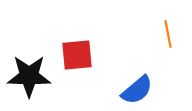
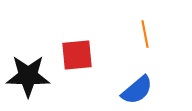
orange line: moved 23 px left
black star: moved 1 px left
